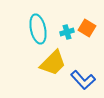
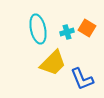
blue L-shape: moved 1 px left, 1 px up; rotated 20 degrees clockwise
